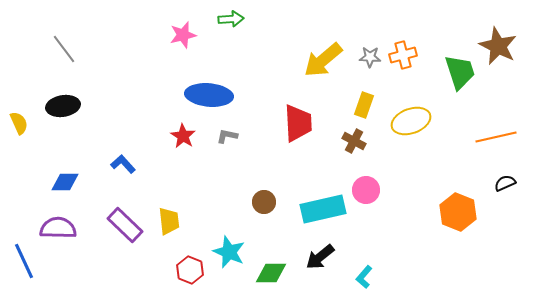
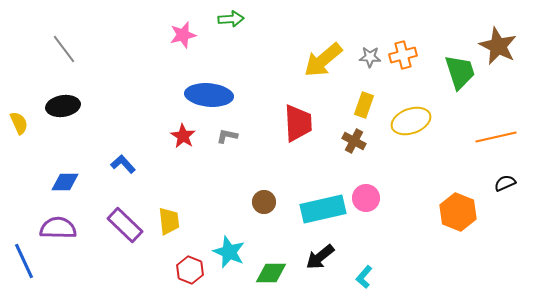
pink circle: moved 8 px down
